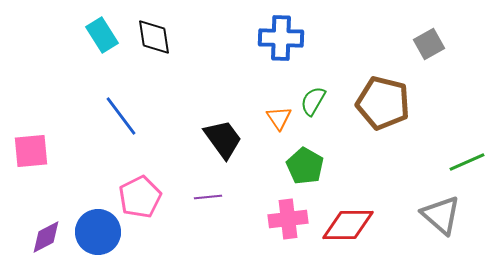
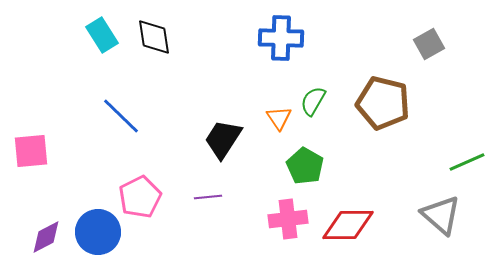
blue line: rotated 9 degrees counterclockwise
black trapezoid: rotated 111 degrees counterclockwise
